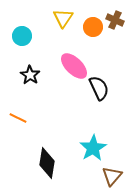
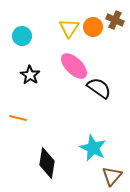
yellow triangle: moved 6 px right, 10 px down
black semicircle: rotated 30 degrees counterclockwise
orange line: rotated 12 degrees counterclockwise
cyan star: rotated 16 degrees counterclockwise
